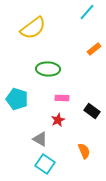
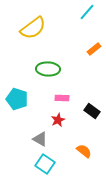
orange semicircle: rotated 28 degrees counterclockwise
